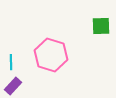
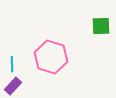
pink hexagon: moved 2 px down
cyan line: moved 1 px right, 2 px down
